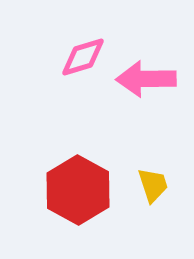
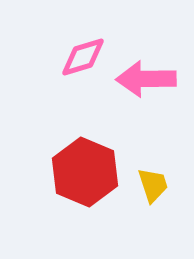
red hexagon: moved 7 px right, 18 px up; rotated 6 degrees counterclockwise
